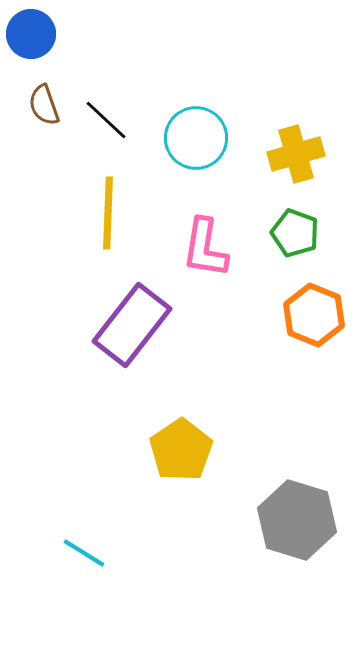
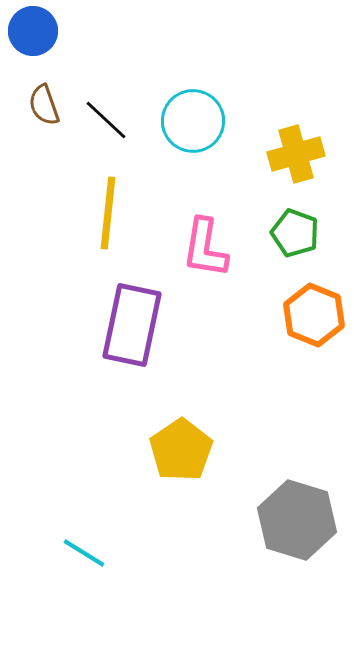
blue circle: moved 2 px right, 3 px up
cyan circle: moved 3 px left, 17 px up
yellow line: rotated 4 degrees clockwise
purple rectangle: rotated 26 degrees counterclockwise
